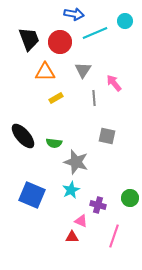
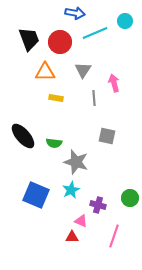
blue arrow: moved 1 px right, 1 px up
pink arrow: rotated 24 degrees clockwise
yellow rectangle: rotated 40 degrees clockwise
blue square: moved 4 px right
